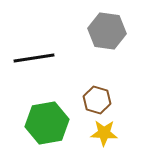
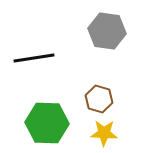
brown hexagon: moved 2 px right, 1 px up
green hexagon: rotated 12 degrees clockwise
